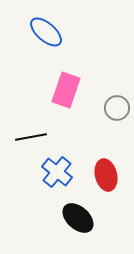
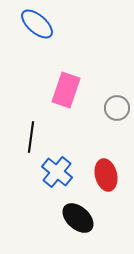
blue ellipse: moved 9 px left, 8 px up
black line: rotated 72 degrees counterclockwise
